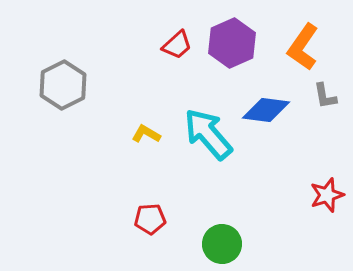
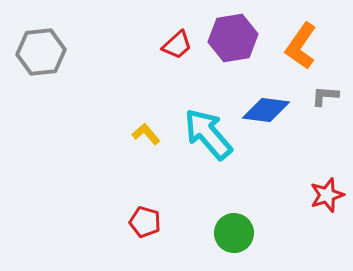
purple hexagon: moved 1 px right, 5 px up; rotated 15 degrees clockwise
orange L-shape: moved 2 px left, 1 px up
gray hexagon: moved 22 px left, 33 px up; rotated 21 degrees clockwise
gray L-shape: rotated 104 degrees clockwise
yellow L-shape: rotated 20 degrees clockwise
red pentagon: moved 5 px left, 3 px down; rotated 20 degrees clockwise
green circle: moved 12 px right, 11 px up
